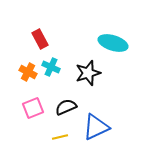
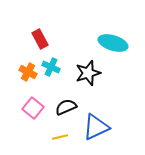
pink square: rotated 30 degrees counterclockwise
